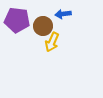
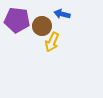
blue arrow: moved 1 px left; rotated 21 degrees clockwise
brown circle: moved 1 px left
